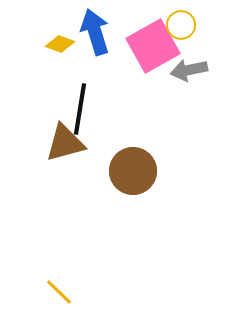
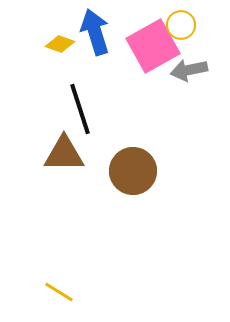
black line: rotated 27 degrees counterclockwise
brown triangle: moved 1 px left, 11 px down; rotated 15 degrees clockwise
yellow line: rotated 12 degrees counterclockwise
